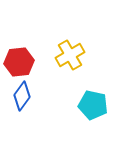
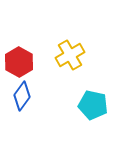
red hexagon: rotated 24 degrees counterclockwise
